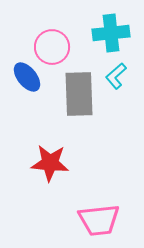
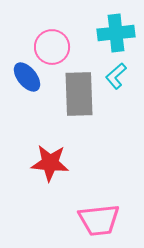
cyan cross: moved 5 px right
